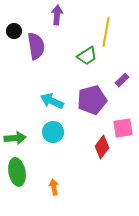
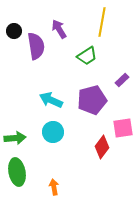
purple arrow: moved 2 px right, 14 px down; rotated 36 degrees counterclockwise
yellow line: moved 4 px left, 10 px up
cyan arrow: moved 1 px left, 1 px up
